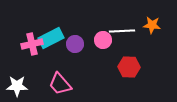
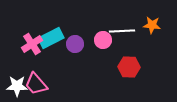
pink cross: rotated 20 degrees counterclockwise
pink trapezoid: moved 24 px left
